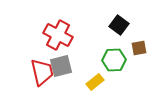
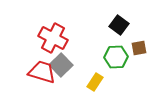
red cross: moved 5 px left, 3 px down
green hexagon: moved 2 px right, 3 px up
gray square: moved 1 px up; rotated 30 degrees counterclockwise
red trapezoid: rotated 60 degrees counterclockwise
yellow rectangle: rotated 18 degrees counterclockwise
